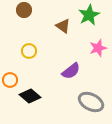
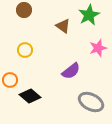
yellow circle: moved 4 px left, 1 px up
